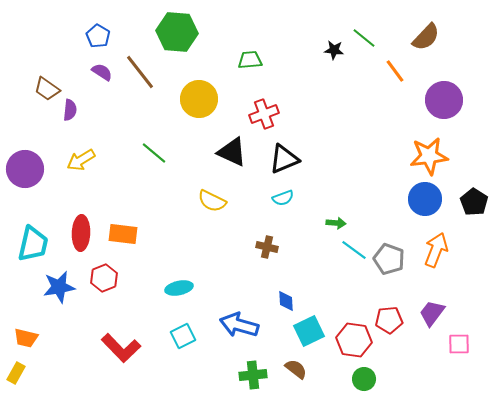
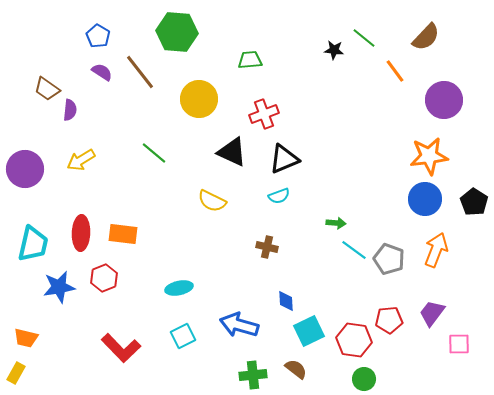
cyan semicircle at (283, 198): moved 4 px left, 2 px up
